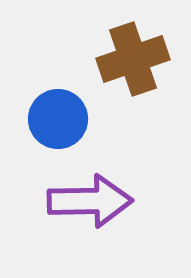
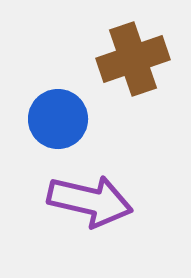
purple arrow: rotated 14 degrees clockwise
